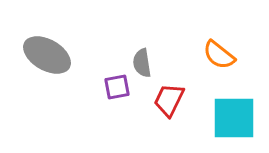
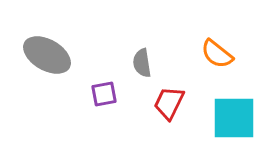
orange semicircle: moved 2 px left, 1 px up
purple square: moved 13 px left, 7 px down
red trapezoid: moved 3 px down
